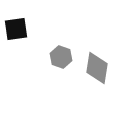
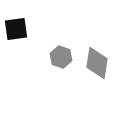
gray diamond: moved 5 px up
